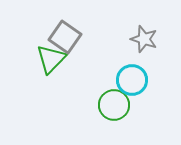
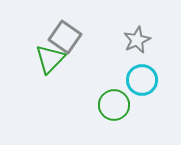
gray star: moved 7 px left, 1 px down; rotated 28 degrees clockwise
green triangle: moved 1 px left
cyan circle: moved 10 px right
